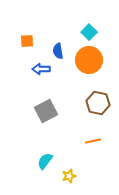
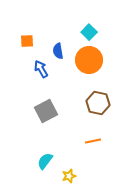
blue arrow: rotated 60 degrees clockwise
